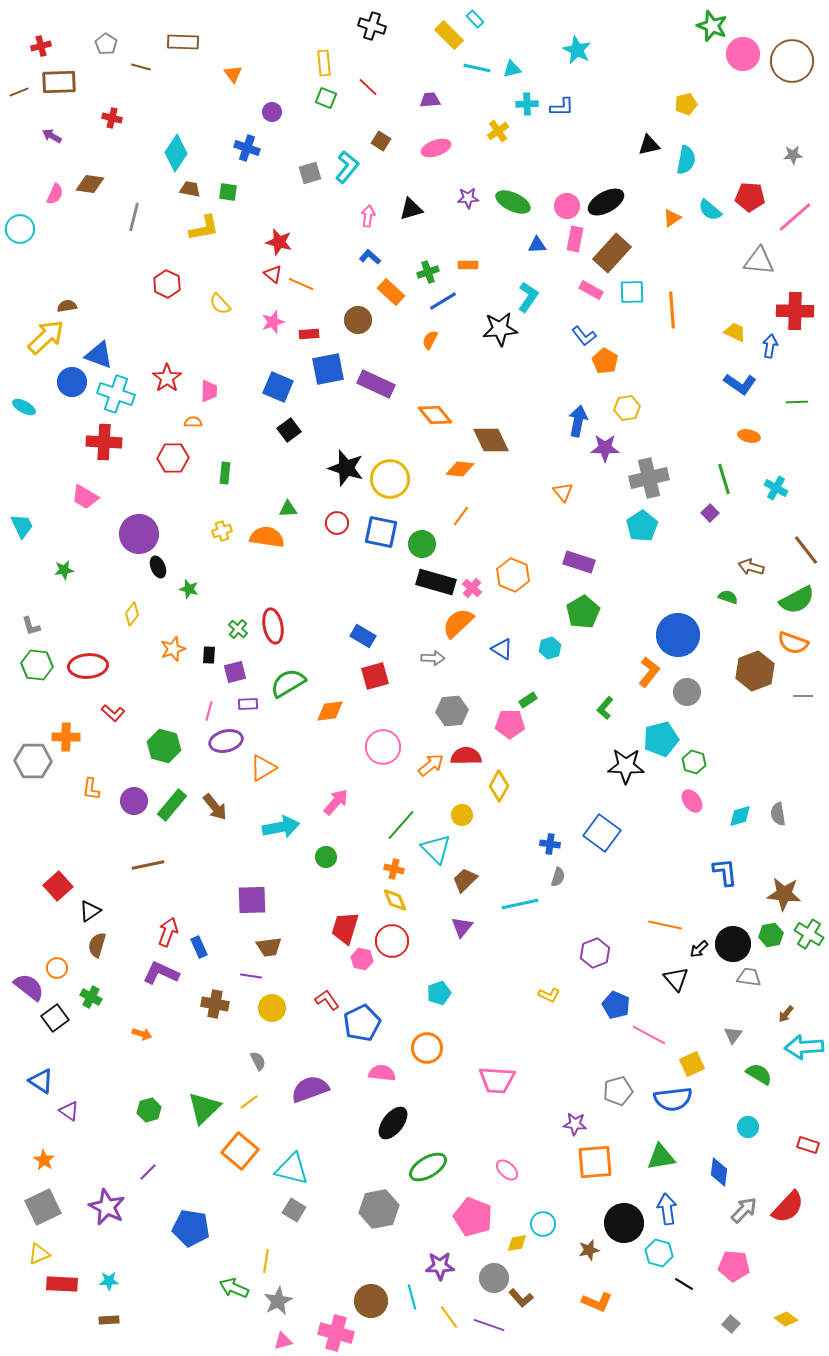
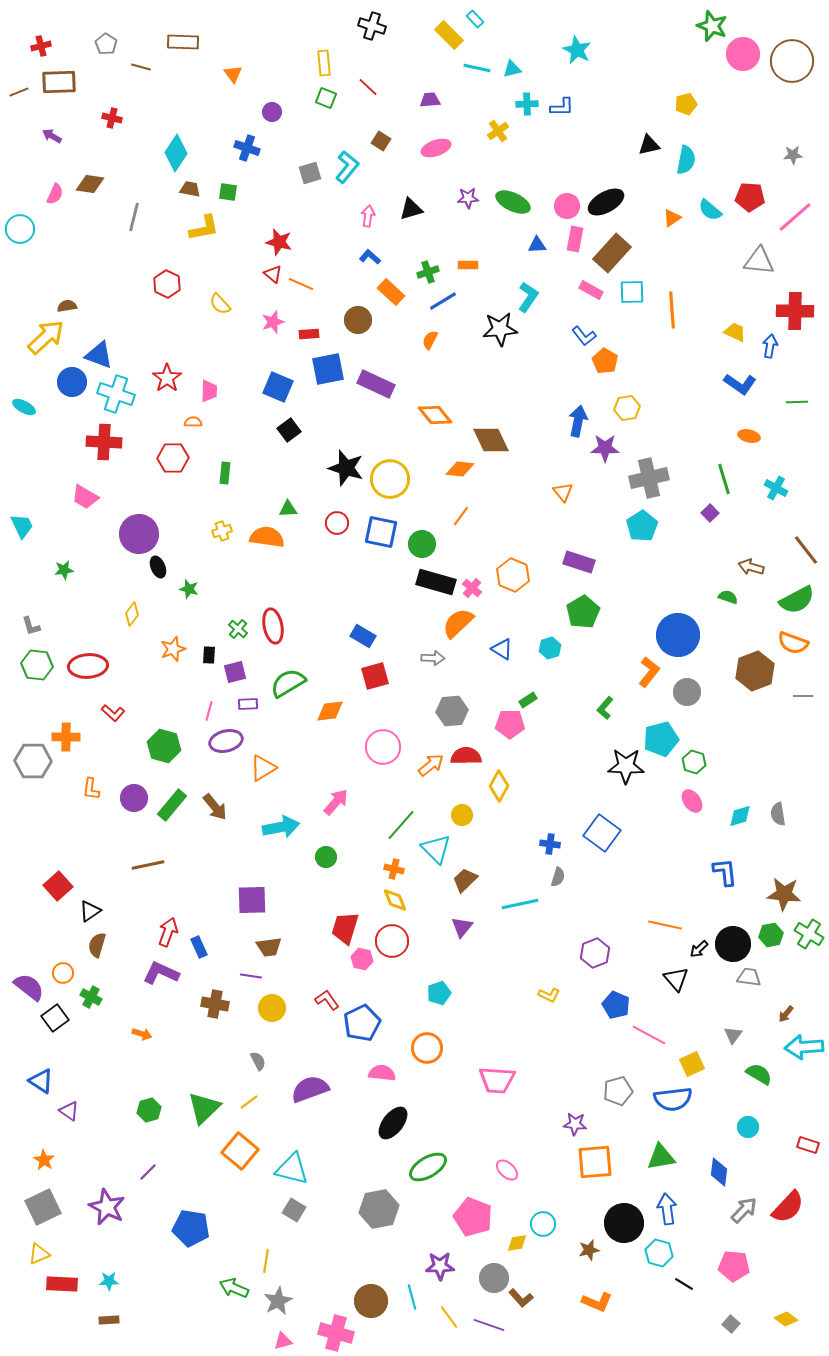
purple circle at (134, 801): moved 3 px up
orange circle at (57, 968): moved 6 px right, 5 px down
